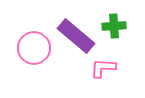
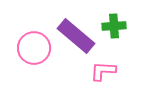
pink L-shape: moved 3 px down
